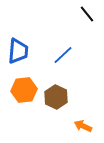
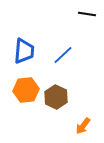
black line: rotated 42 degrees counterclockwise
blue trapezoid: moved 6 px right
orange hexagon: moved 2 px right
orange arrow: rotated 78 degrees counterclockwise
